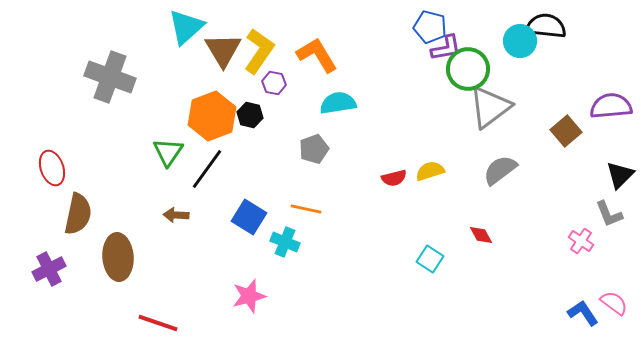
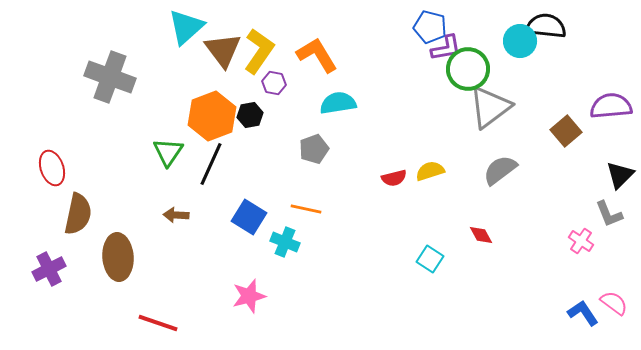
brown triangle: rotated 6 degrees counterclockwise
black hexagon: rotated 25 degrees counterclockwise
black line: moved 4 px right, 5 px up; rotated 12 degrees counterclockwise
